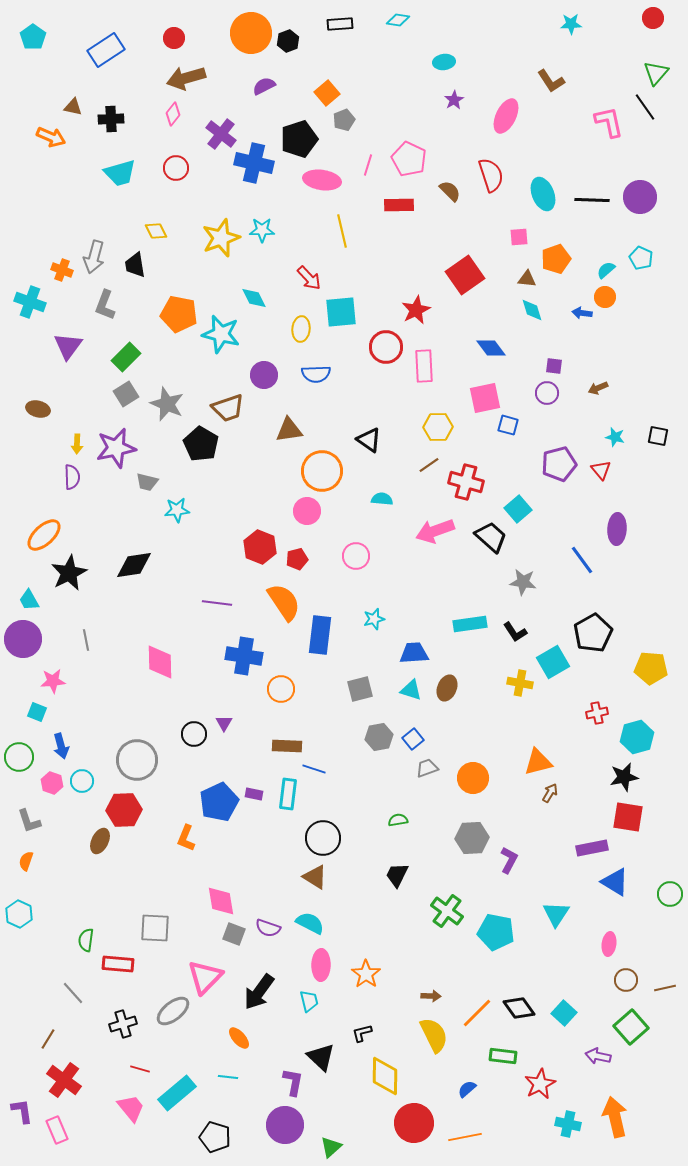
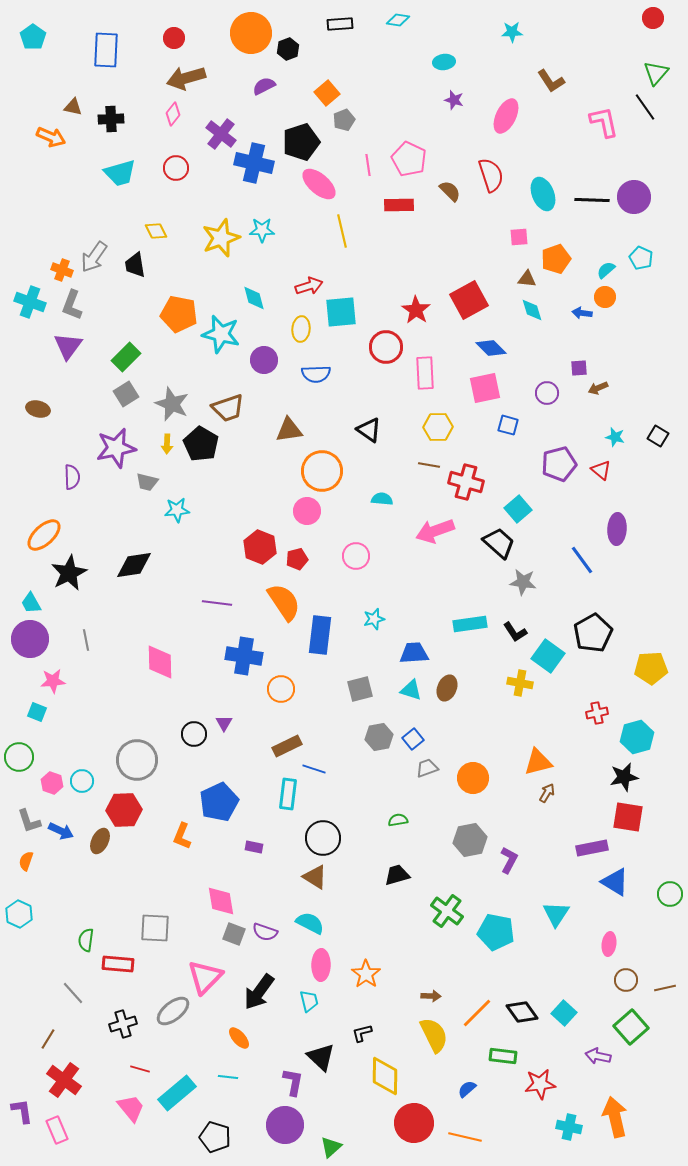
cyan star at (571, 24): moved 59 px left, 8 px down
black hexagon at (288, 41): moved 8 px down
blue rectangle at (106, 50): rotated 54 degrees counterclockwise
purple star at (454, 100): rotated 24 degrees counterclockwise
pink L-shape at (609, 122): moved 5 px left
black pentagon at (299, 139): moved 2 px right, 3 px down
pink line at (368, 165): rotated 25 degrees counterclockwise
pink ellipse at (322, 180): moved 3 px left, 4 px down; rotated 33 degrees clockwise
purple circle at (640, 197): moved 6 px left
gray arrow at (94, 257): rotated 20 degrees clockwise
red square at (465, 275): moved 4 px right, 25 px down; rotated 6 degrees clockwise
red arrow at (309, 278): moved 8 px down; rotated 64 degrees counterclockwise
cyan diamond at (254, 298): rotated 12 degrees clockwise
gray L-shape at (105, 305): moved 33 px left
red star at (416, 310): rotated 12 degrees counterclockwise
blue diamond at (491, 348): rotated 8 degrees counterclockwise
pink rectangle at (424, 366): moved 1 px right, 7 px down
purple square at (554, 366): moved 25 px right, 2 px down; rotated 12 degrees counterclockwise
purple circle at (264, 375): moved 15 px up
pink square at (485, 398): moved 10 px up
gray star at (167, 404): moved 5 px right
black square at (658, 436): rotated 20 degrees clockwise
black triangle at (369, 440): moved 10 px up
yellow arrow at (77, 444): moved 90 px right
brown line at (429, 465): rotated 45 degrees clockwise
red triangle at (601, 470): rotated 10 degrees counterclockwise
black trapezoid at (491, 537): moved 8 px right, 6 px down
cyan trapezoid at (29, 600): moved 2 px right, 3 px down
purple circle at (23, 639): moved 7 px right
cyan square at (553, 662): moved 5 px left, 6 px up; rotated 24 degrees counterclockwise
yellow pentagon at (651, 668): rotated 8 degrees counterclockwise
blue arrow at (61, 746): moved 85 px down; rotated 50 degrees counterclockwise
brown rectangle at (287, 746): rotated 28 degrees counterclockwise
brown arrow at (550, 793): moved 3 px left
purple rectangle at (254, 794): moved 53 px down
orange L-shape at (186, 838): moved 4 px left, 2 px up
gray hexagon at (472, 838): moved 2 px left, 2 px down; rotated 8 degrees counterclockwise
black trapezoid at (397, 875): rotated 48 degrees clockwise
purple semicircle at (268, 928): moved 3 px left, 4 px down
black diamond at (519, 1008): moved 3 px right, 4 px down
red star at (540, 1084): rotated 20 degrees clockwise
cyan cross at (568, 1124): moved 1 px right, 3 px down
orange line at (465, 1137): rotated 24 degrees clockwise
